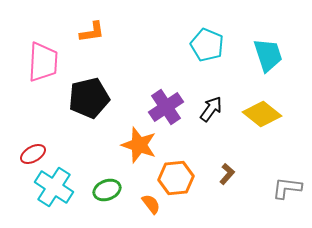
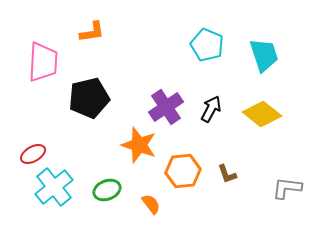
cyan trapezoid: moved 4 px left
black arrow: rotated 8 degrees counterclockwise
brown L-shape: rotated 120 degrees clockwise
orange hexagon: moved 7 px right, 7 px up
cyan cross: rotated 18 degrees clockwise
